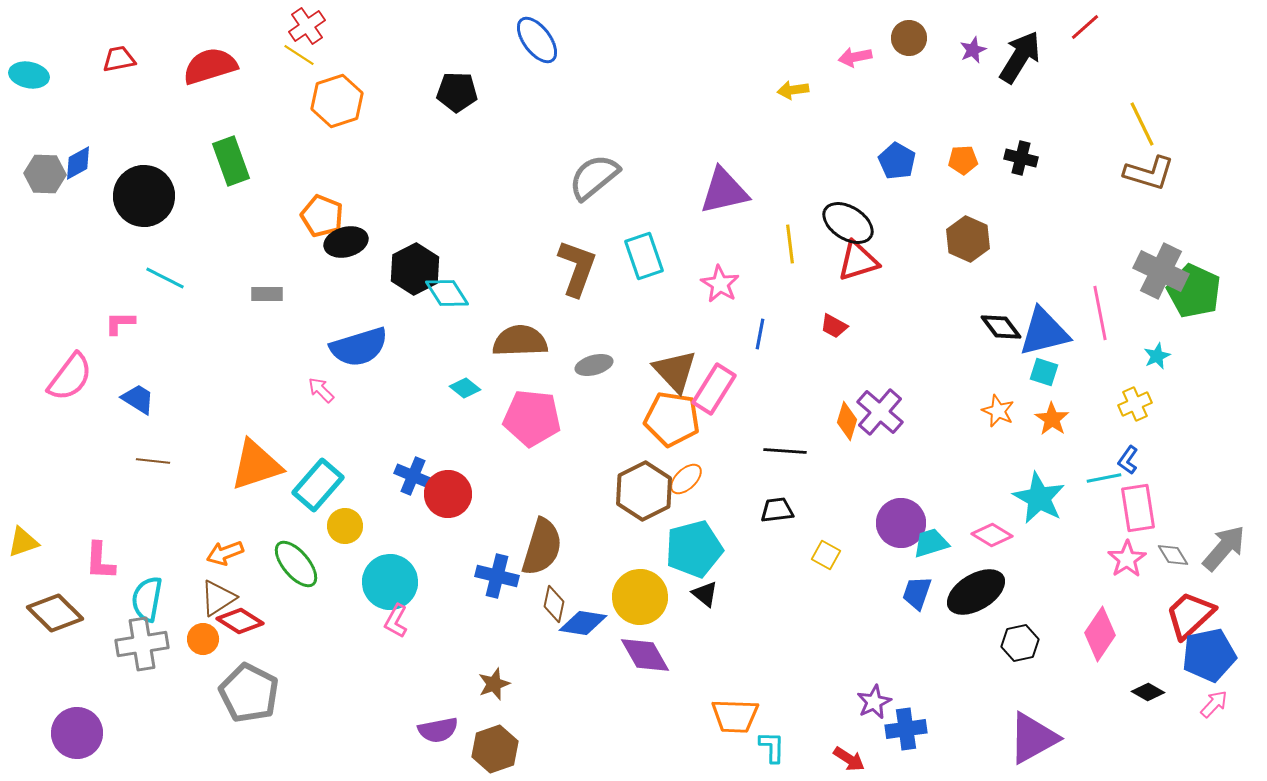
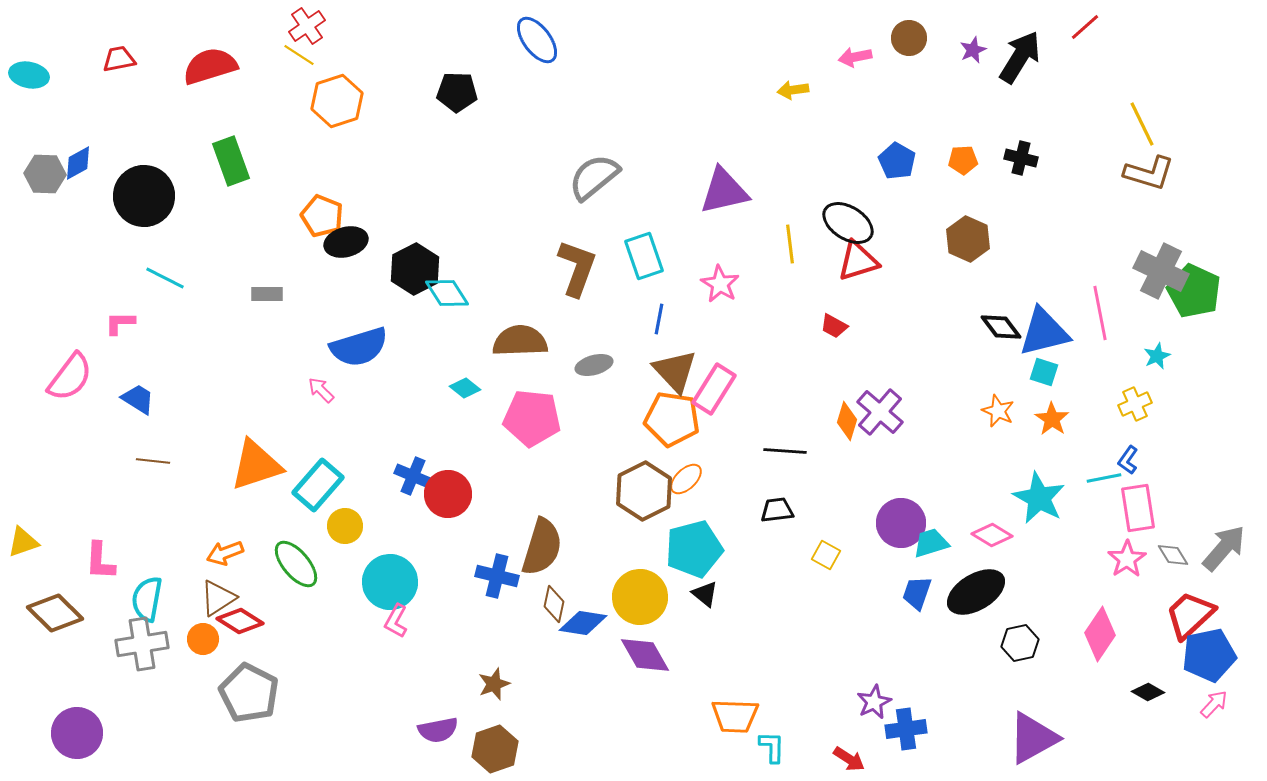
blue line at (760, 334): moved 101 px left, 15 px up
